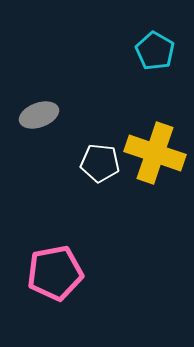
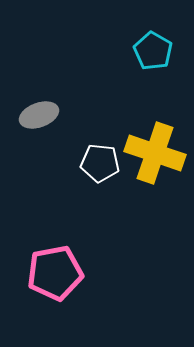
cyan pentagon: moved 2 px left
